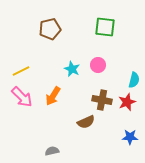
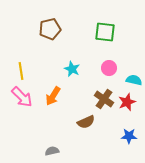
green square: moved 5 px down
pink circle: moved 11 px right, 3 px down
yellow line: rotated 72 degrees counterclockwise
cyan semicircle: rotated 91 degrees counterclockwise
brown cross: moved 2 px right, 1 px up; rotated 24 degrees clockwise
blue star: moved 1 px left, 1 px up
